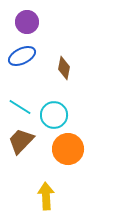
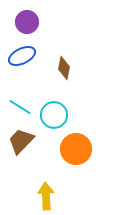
orange circle: moved 8 px right
